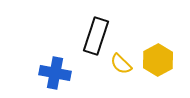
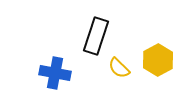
yellow semicircle: moved 2 px left, 4 px down
